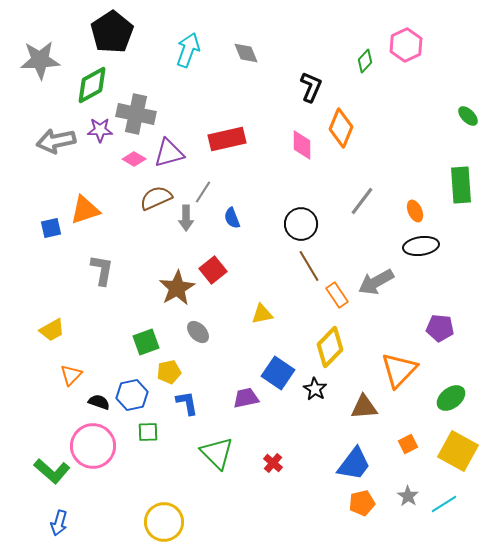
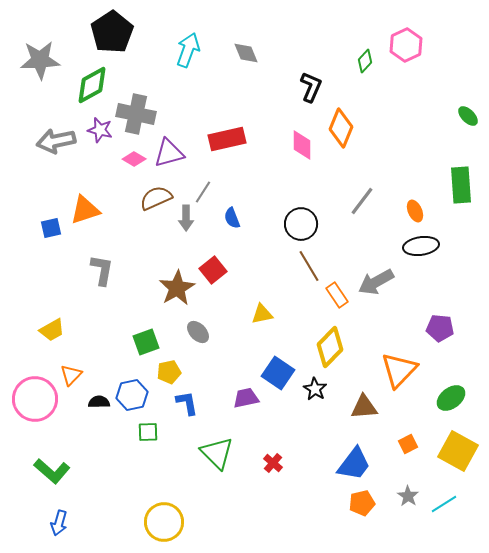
purple star at (100, 130): rotated 15 degrees clockwise
black semicircle at (99, 402): rotated 20 degrees counterclockwise
pink circle at (93, 446): moved 58 px left, 47 px up
